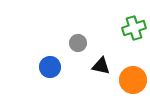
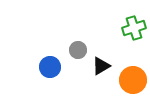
gray circle: moved 7 px down
black triangle: rotated 42 degrees counterclockwise
